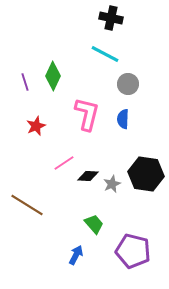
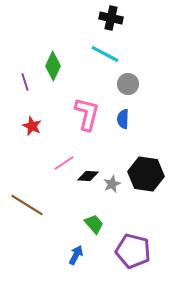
green diamond: moved 10 px up
red star: moved 4 px left; rotated 24 degrees counterclockwise
